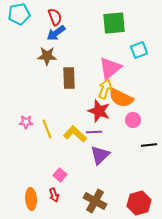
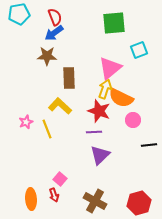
blue arrow: moved 2 px left
pink star: rotated 24 degrees counterclockwise
yellow L-shape: moved 15 px left, 28 px up
pink square: moved 4 px down
